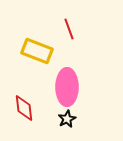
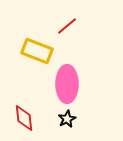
red line: moved 2 px left, 3 px up; rotated 70 degrees clockwise
pink ellipse: moved 3 px up
red diamond: moved 10 px down
